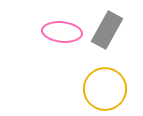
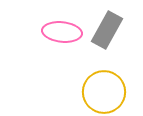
yellow circle: moved 1 px left, 3 px down
